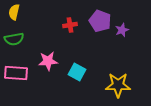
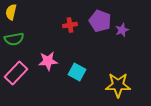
yellow semicircle: moved 3 px left
pink rectangle: rotated 50 degrees counterclockwise
